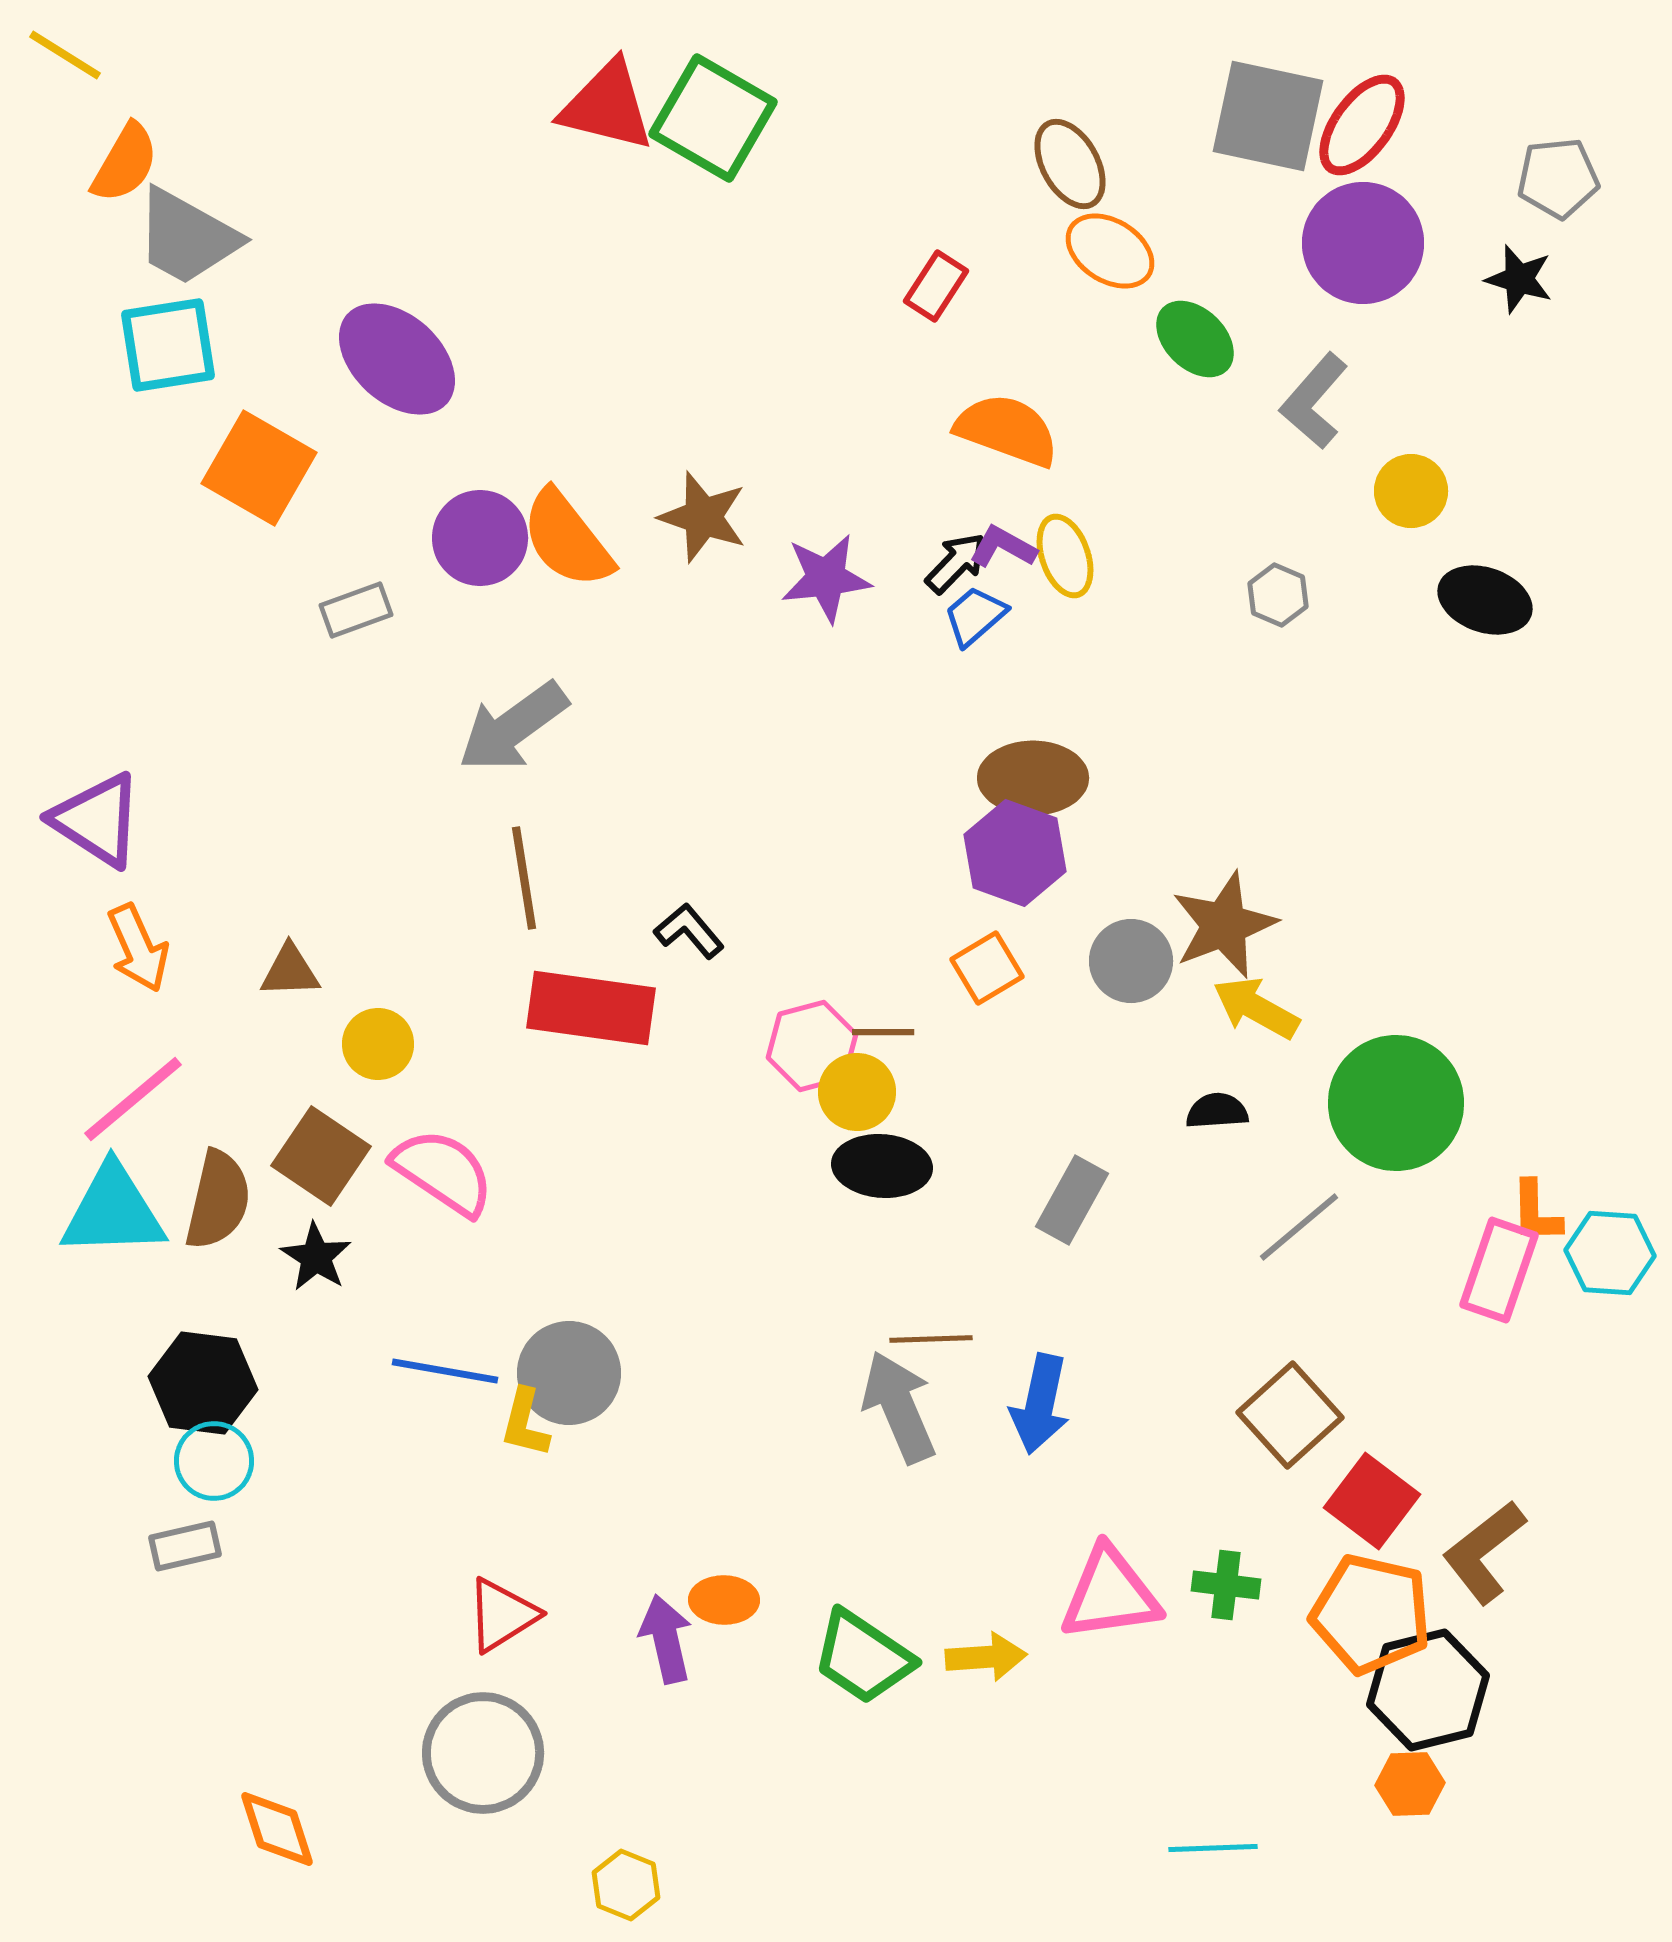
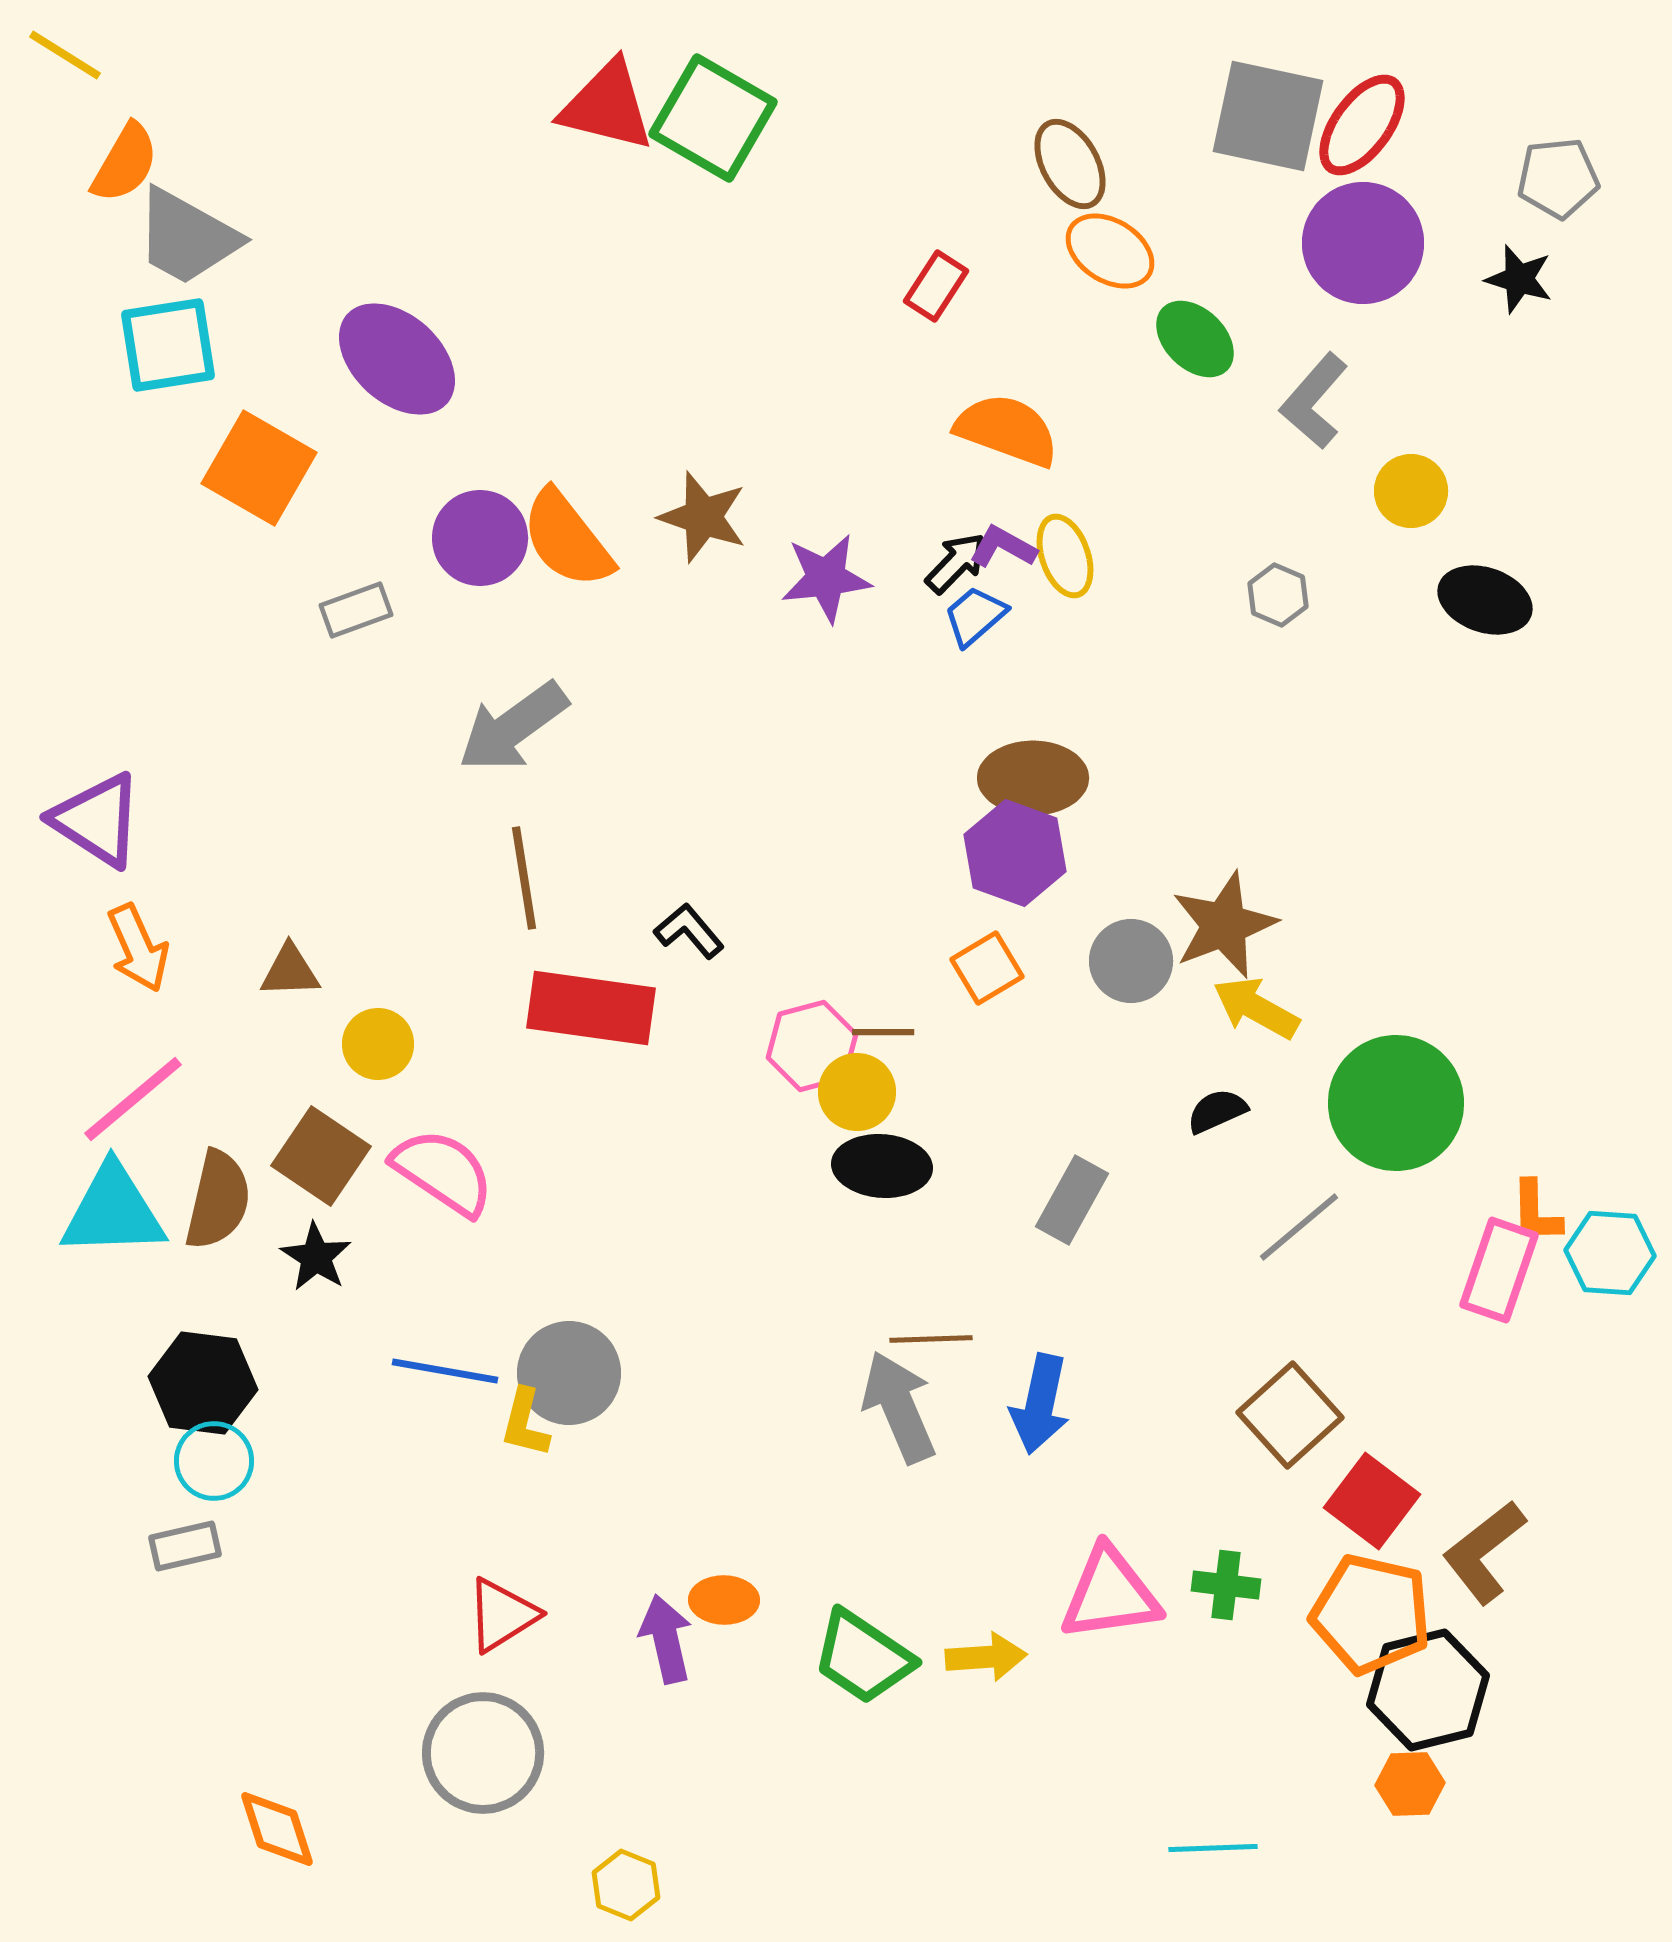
black semicircle at (1217, 1111): rotated 20 degrees counterclockwise
